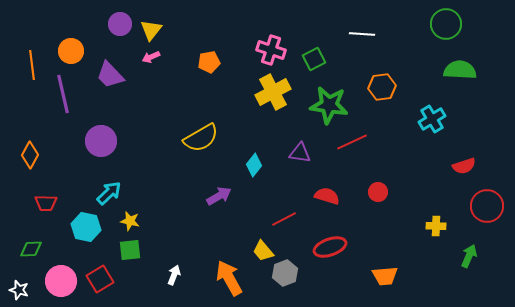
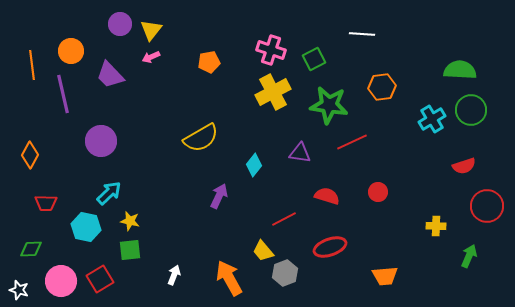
green circle at (446, 24): moved 25 px right, 86 px down
purple arrow at (219, 196): rotated 35 degrees counterclockwise
